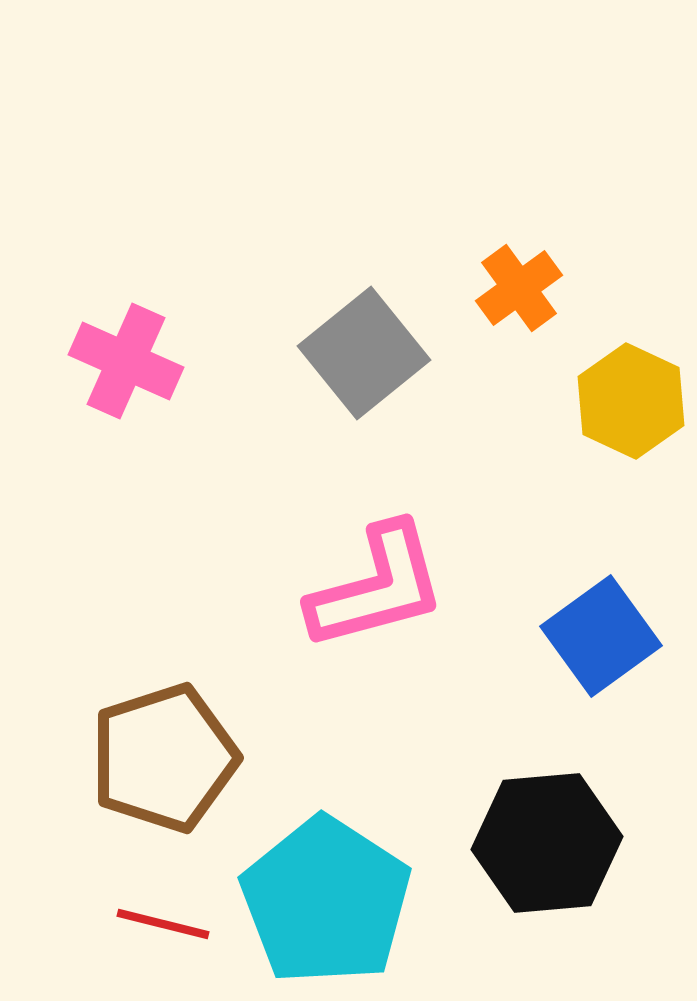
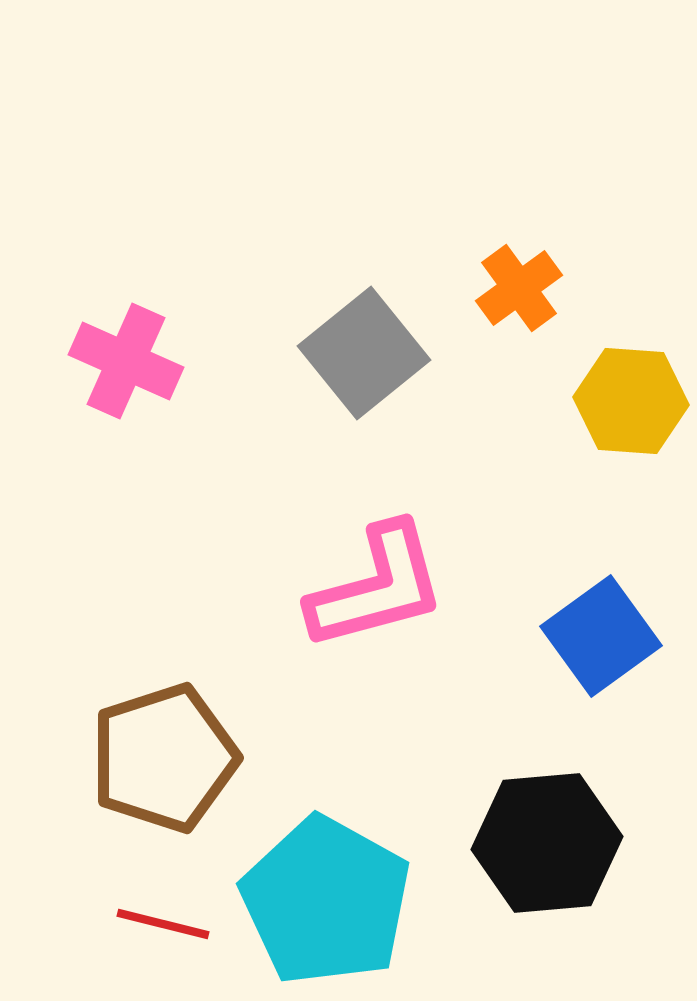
yellow hexagon: rotated 21 degrees counterclockwise
cyan pentagon: rotated 4 degrees counterclockwise
